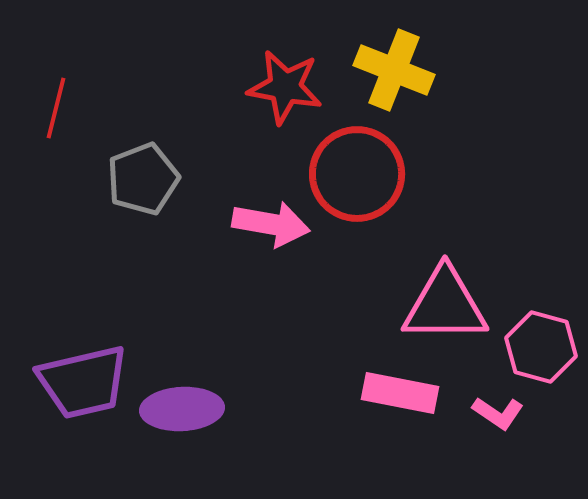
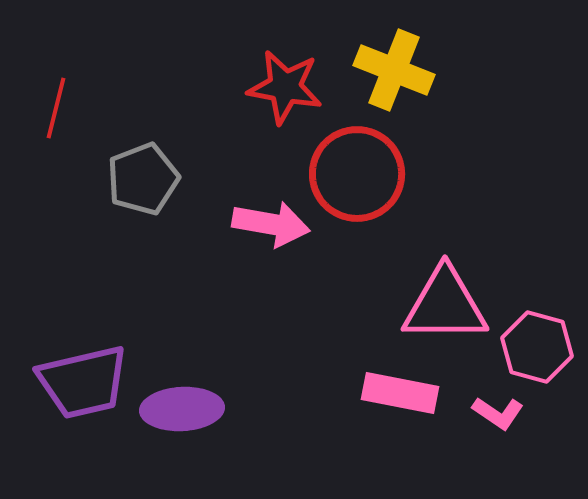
pink hexagon: moved 4 px left
